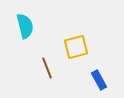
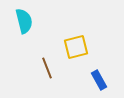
cyan semicircle: moved 1 px left, 5 px up
